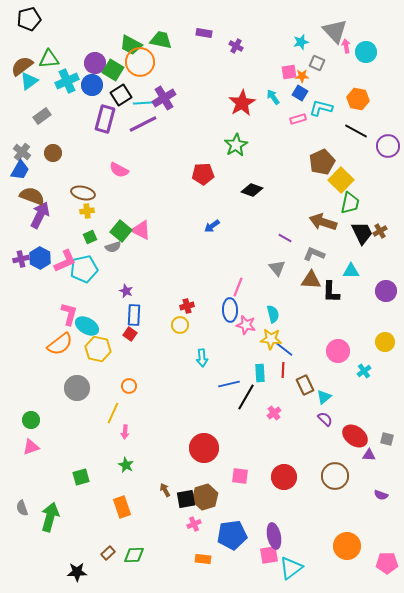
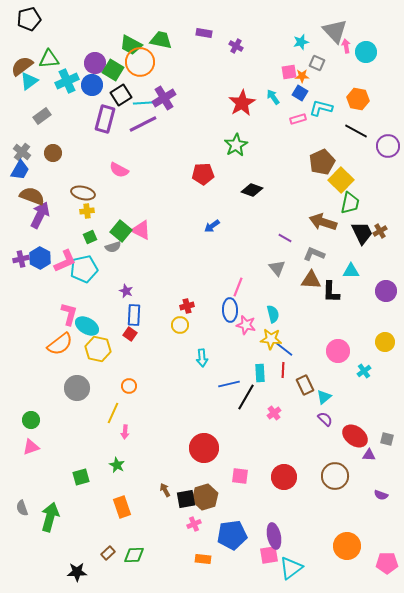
green star at (126, 465): moved 9 px left
